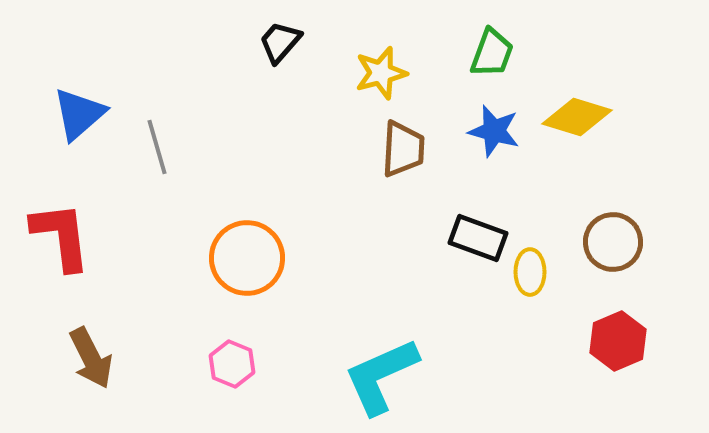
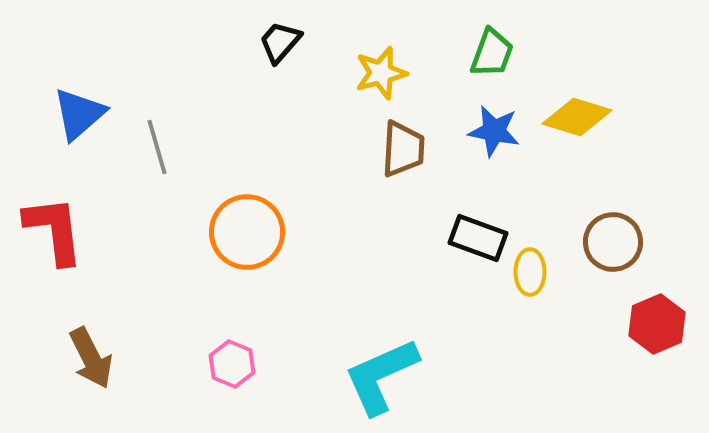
blue star: rotated 4 degrees counterclockwise
red L-shape: moved 7 px left, 6 px up
orange circle: moved 26 px up
red hexagon: moved 39 px right, 17 px up
